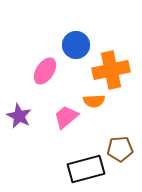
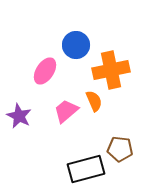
orange semicircle: rotated 110 degrees counterclockwise
pink trapezoid: moved 6 px up
brown pentagon: rotated 10 degrees clockwise
